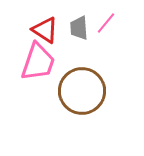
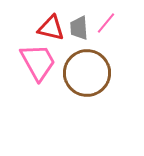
red triangle: moved 6 px right, 2 px up; rotated 20 degrees counterclockwise
pink trapezoid: rotated 48 degrees counterclockwise
brown circle: moved 5 px right, 18 px up
